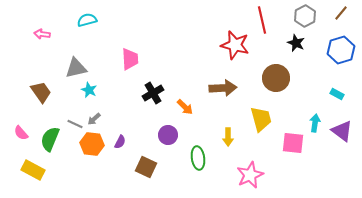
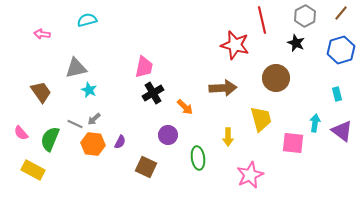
pink trapezoid: moved 14 px right, 8 px down; rotated 15 degrees clockwise
cyan rectangle: rotated 48 degrees clockwise
orange hexagon: moved 1 px right
